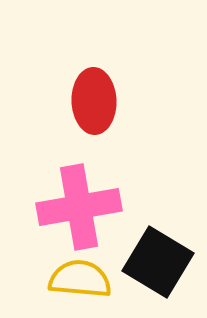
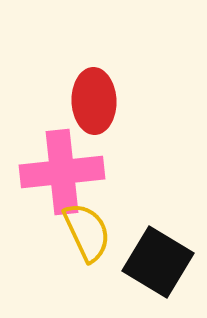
pink cross: moved 17 px left, 35 px up; rotated 4 degrees clockwise
yellow semicircle: moved 7 px right, 47 px up; rotated 60 degrees clockwise
